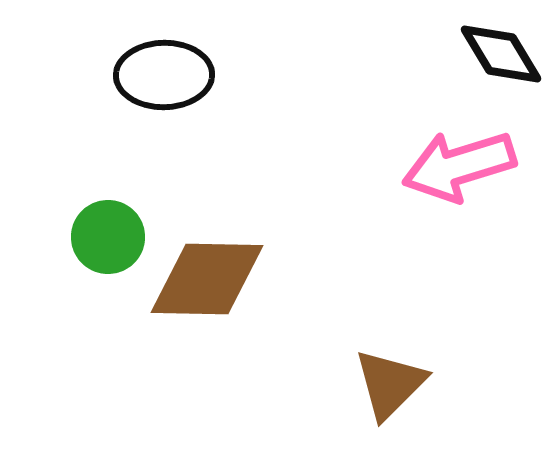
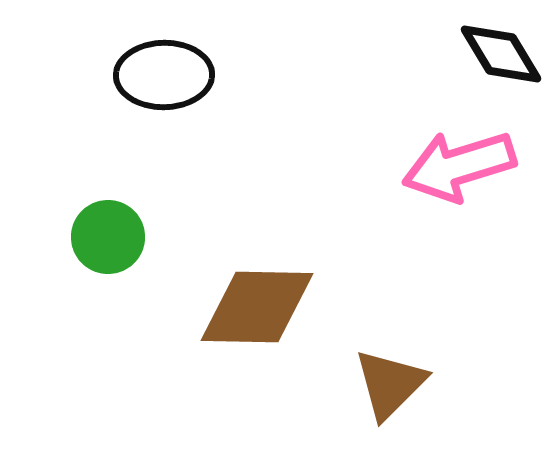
brown diamond: moved 50 px right, 28 px down
